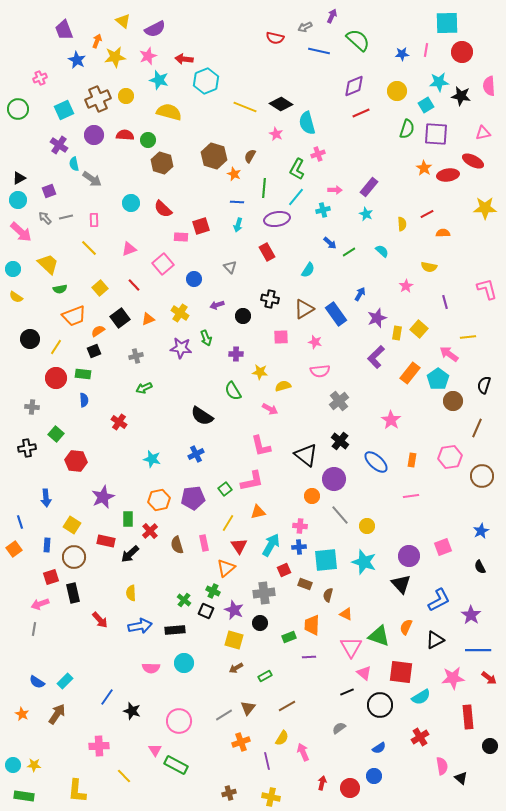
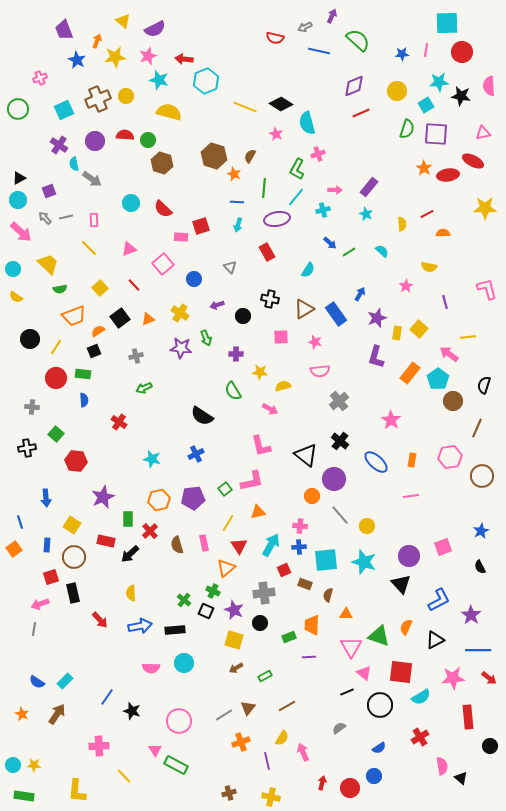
purple circle at (94, 135): moved 1 px right, 6 px down
purple L-shape at (376, 357): rotated 30 degrees counterclockwise
orange triangle at (346, 614): rotated 24 degrees counterclockwise
